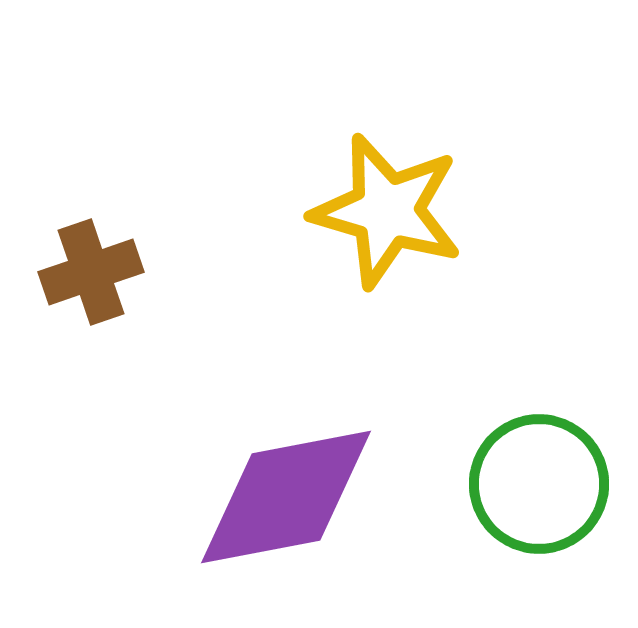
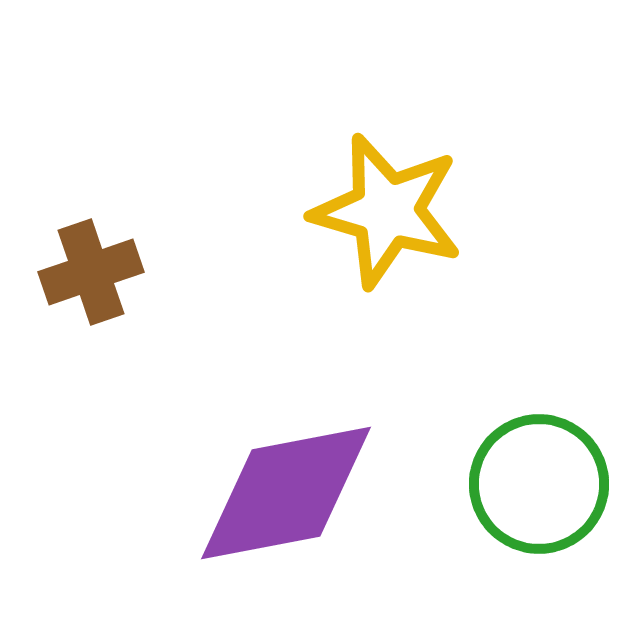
purple diamond: moved 4 px up
